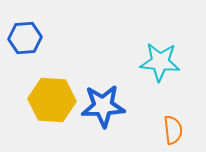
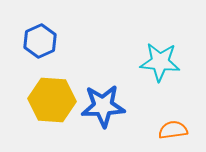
blue hexagon: moved 15 px right, 3 px down; rotated 20 degrees counterclockwise
orange semicircle: rotated 92 degrees counterclockwise
